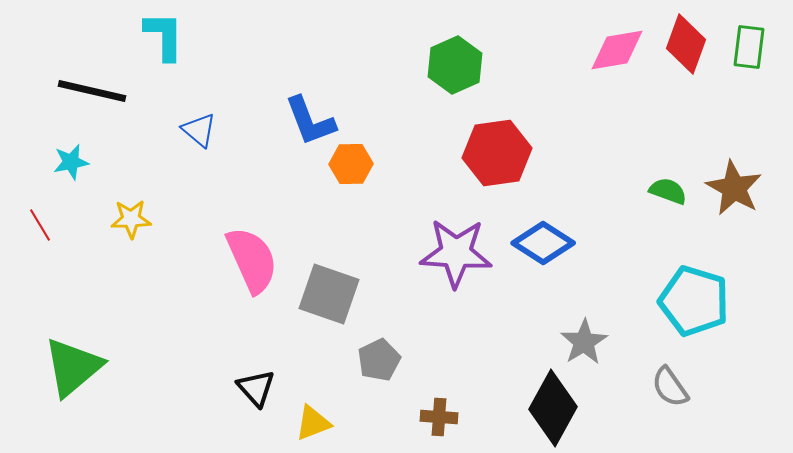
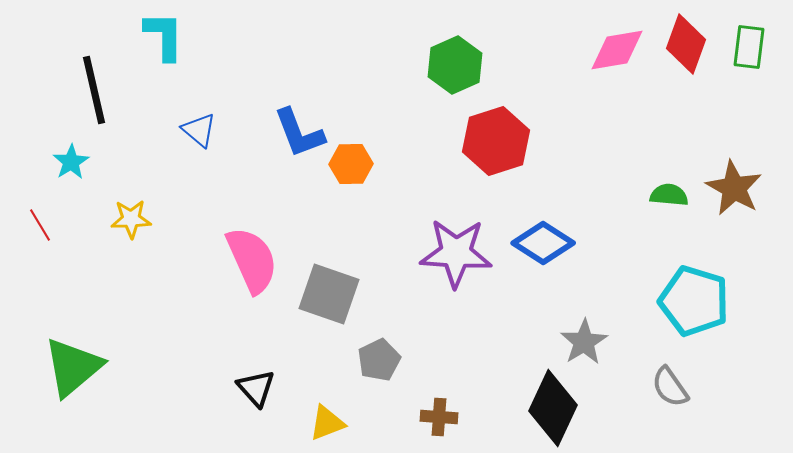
black line: moved 2 px right, 1 px up; rotated 64 degrees clockwise
blue L-shape: moved 11 px left, 12 px down
red hexagon: moved 1 px left, 12 px up; rotated 10 degrees counterclockwise
cyan star: rotated 21 degrees counterclockwise
green semicircle: moved 1 px right, 4 px down; rotated 15 degrees counterclockwise
black diamond: rotated 4 degrees counterclockwise
yellow triangle: moved 14 px right
